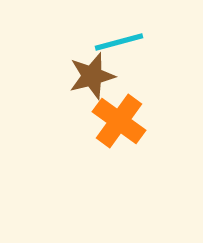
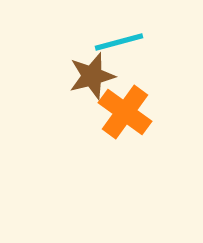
orange cross: moved 6 px right, 9 px up
